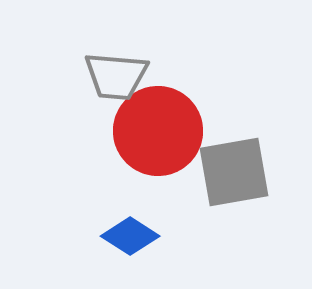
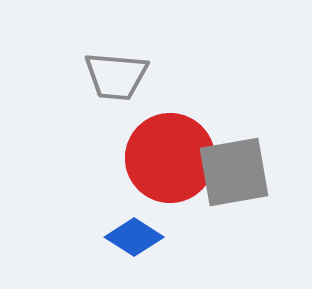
red circle: moved 12 px right, 27 px down
blue diamond: moved 4 px right, 1 px down
